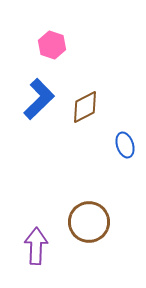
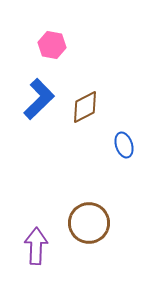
pink hexagon: rotated 8 degrees counterclockwise
blue ellipse: moved 1 px left
brown circle: moved 1 px down
